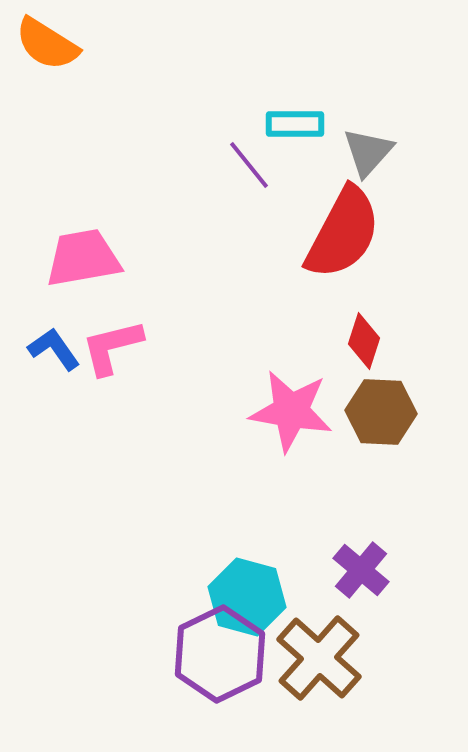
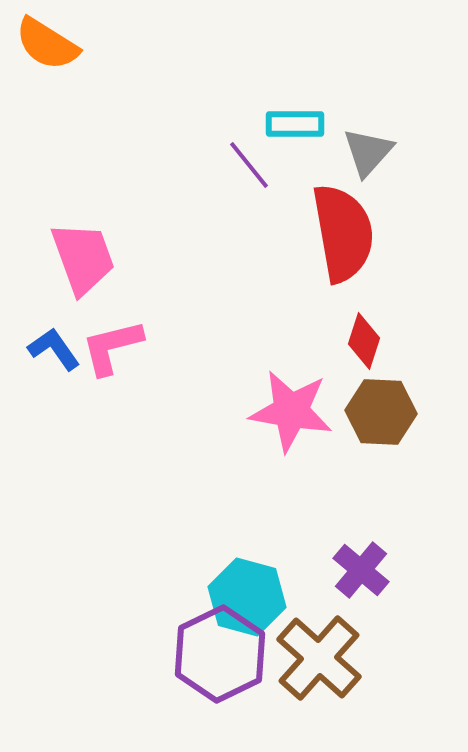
red semicircle: rotated 38 degrees counterclockwise
pink trapezoid: rotated 80 degrees clockwise
